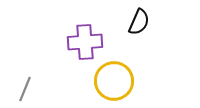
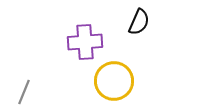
gray line: moved 1 px left, 3 px down
